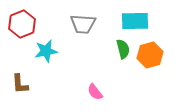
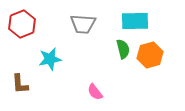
cyan star: moved 4 px right, 8 px down
